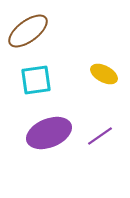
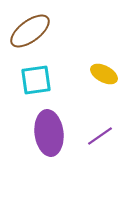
brown ellipse: moved 2 px right
purple ellipse: rotated 75 degrees counterclockwise
